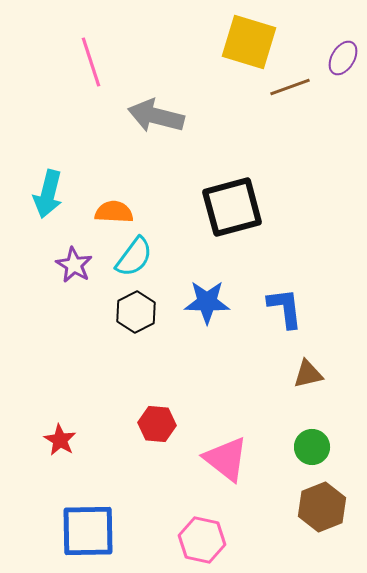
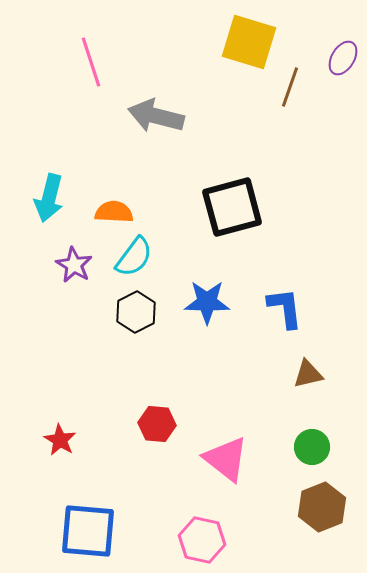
brown line: rotated 51 degrees counterclockwise
cyan arrow: moved 1 px right, 4 px down
blue square: rotated 6 degrees clockwise
